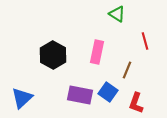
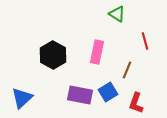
blue square: rotated 24 degrees clockwise
